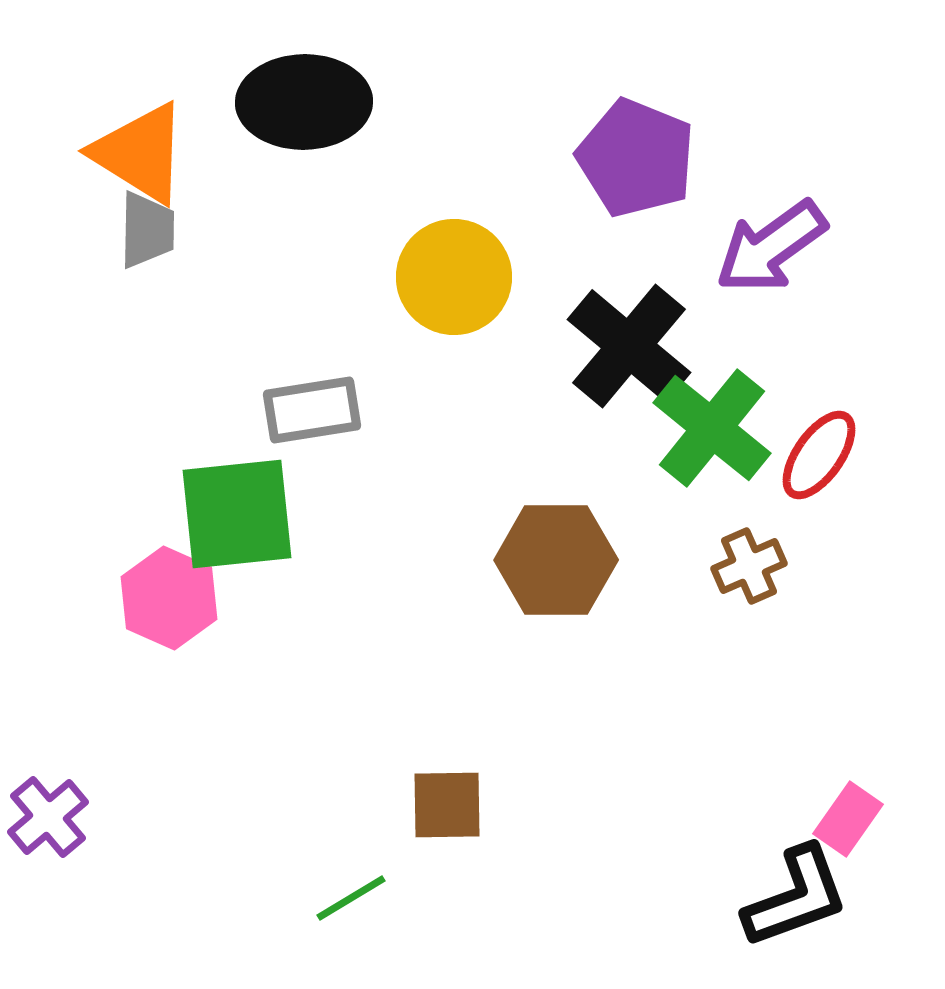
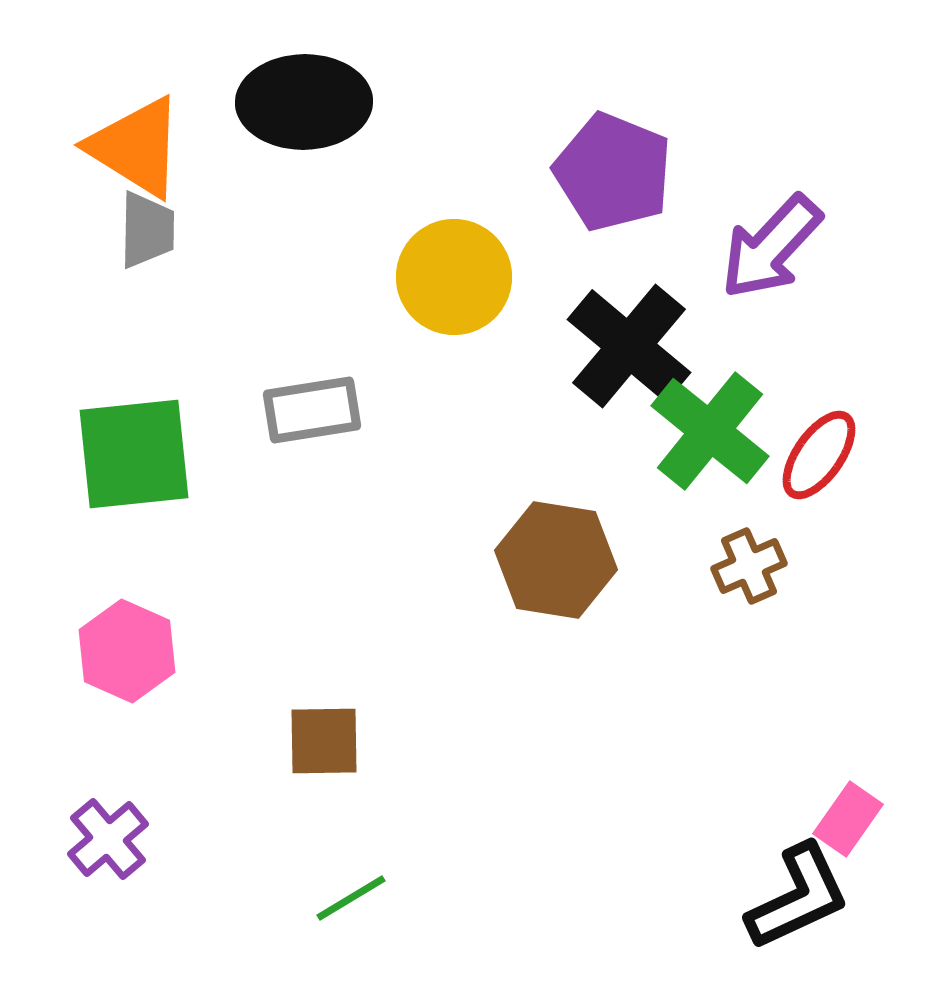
orange triangle: moved 4 px left, 6 px up
purple pentagon: moved 23 px left, 14 px down
purple arrow: rotated 11 degrees counterclockwise
green cross: moved 2 px left, 3 px down
green square: moved 103 px left, 60 px up
brown hexagon: rotated 9 degrees clockwise
pink hexagon: moved 42 px left, 53 px down
brown square: moved 123 px left, 64 px up
purple cross: moved 60 px right, 22 px down
black L-shape: moved 2 px right; rotated 5 degrees counterclockwise
